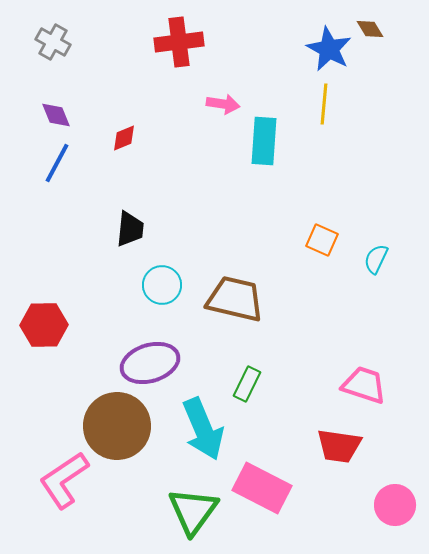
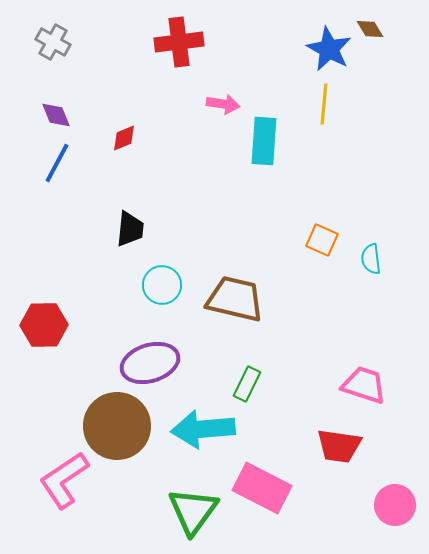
cyan semicircle: moved 5 px left; rotated 32 degrees counterclockwise
cyan arrow: rotated 108 degrees clockwise
